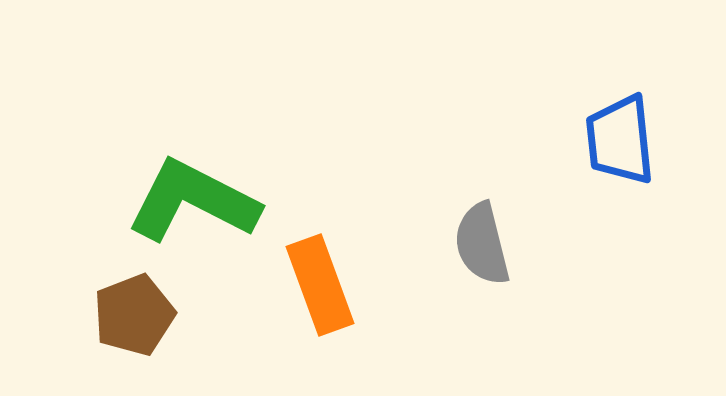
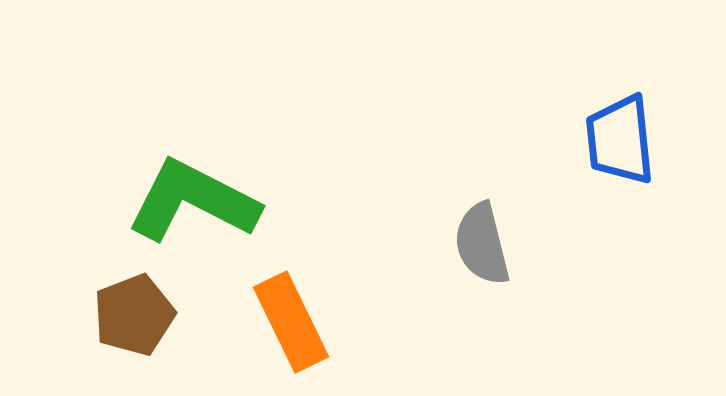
orange rectangle: moved 29 px left, 37 px down; rotated 6 degrees counterclockwise
